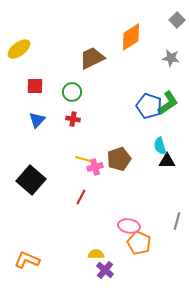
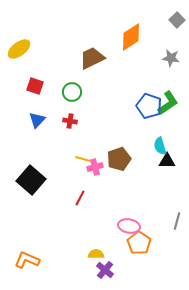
red square: rotated 18 degrees clockwise
red cross: moved 3 px left, 2 px down
red line: moved 1 px left, 1 px down
orange pentagon: rotated 10 degrees clockwise
